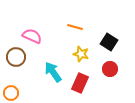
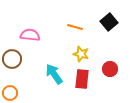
pink semicircle: moved 2 px left, 1 px up; rotated 18 degrees counterclockwise
black square: moved 20 px up; rotated 18 degrees clockwise
brown circle: moved 4 px left, 2 px down
cyan arrow: moved 1 px right, 2 px down
red rectangle: moved 2 px right, 4 px up; rotated 18 degrees counterclockwise
orange circle: moved 1 px left
